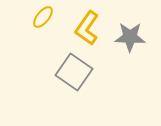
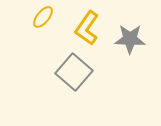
gray star: moved 2 px down
gray square: rotated 6 degrees clockwise
